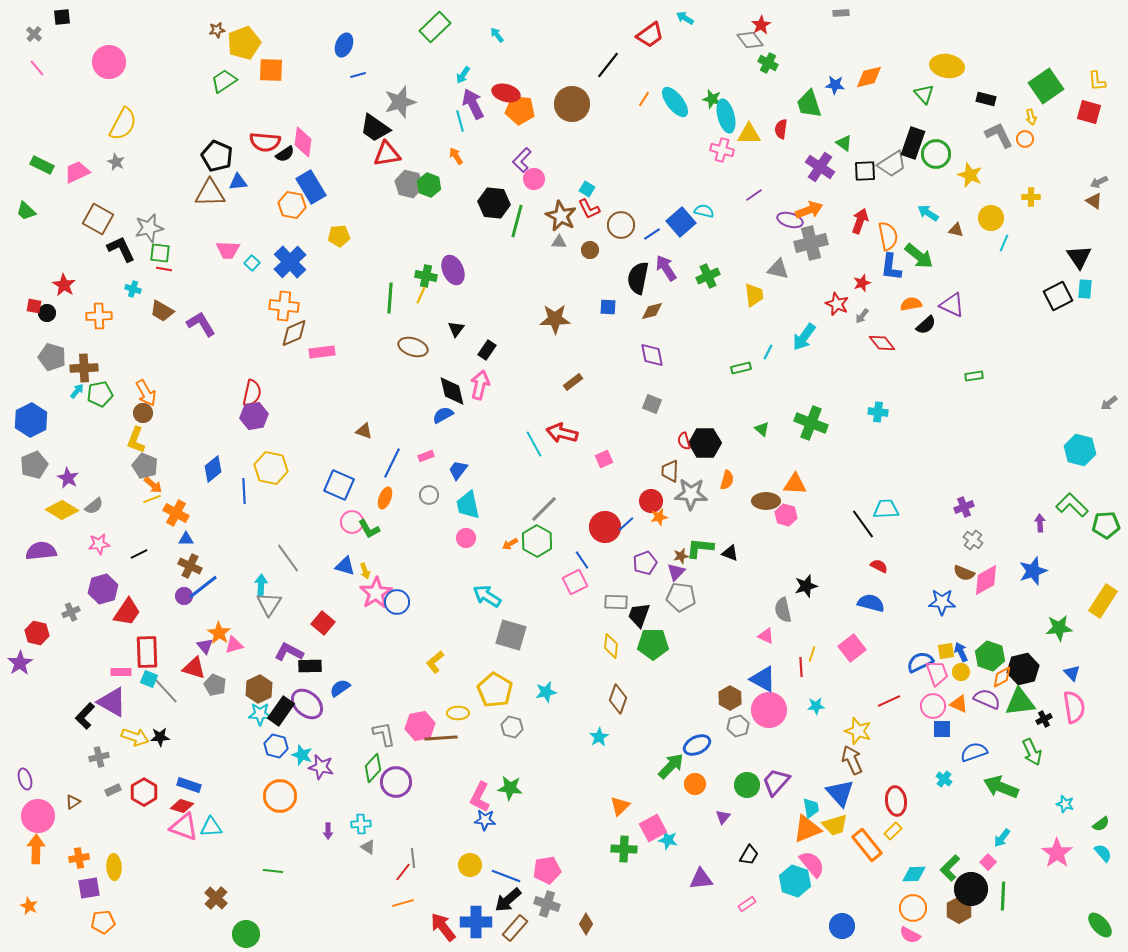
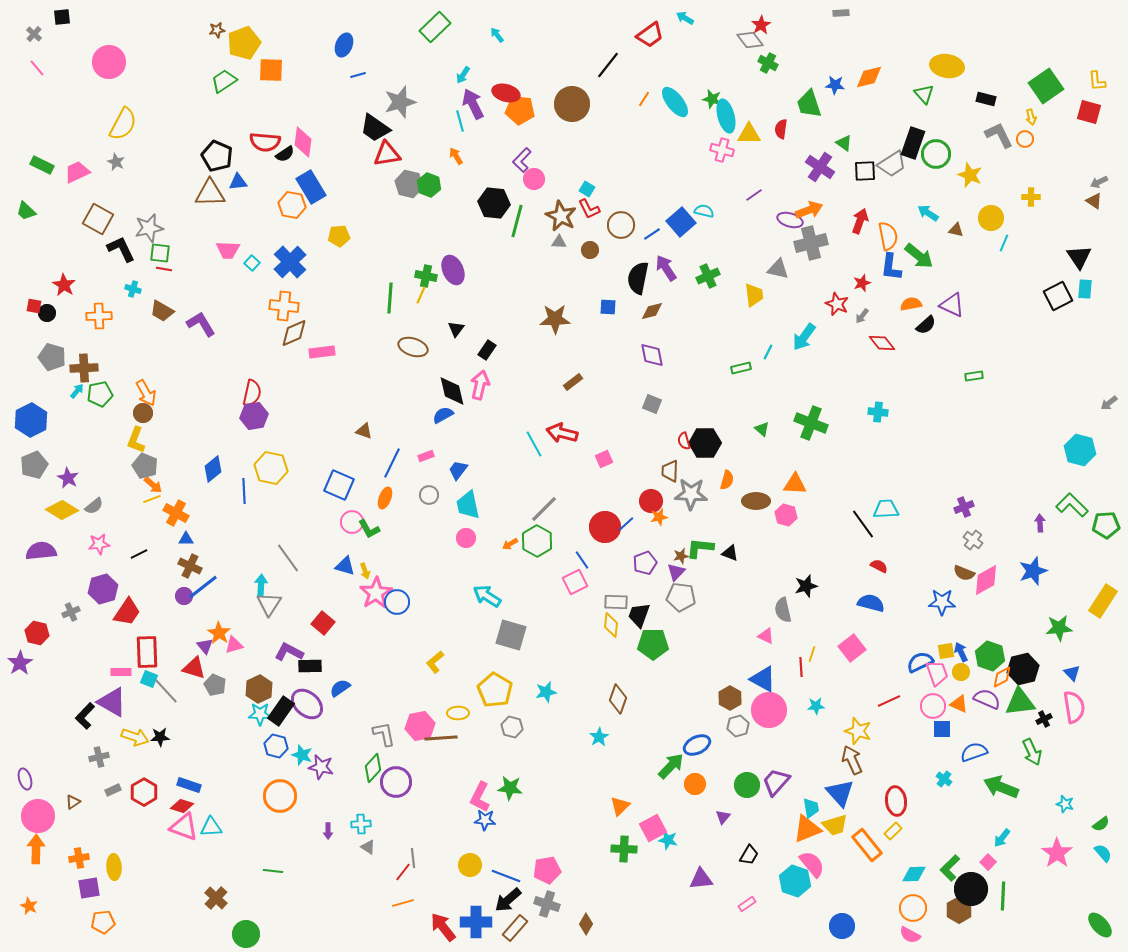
brown ellipse at (766, 501): moved 10 px left
yellow diamond at (611, 646): moved 21 px up
